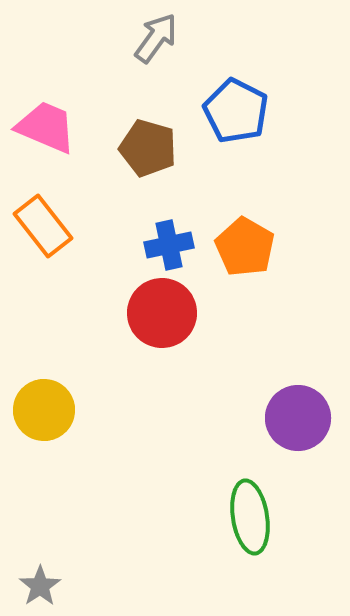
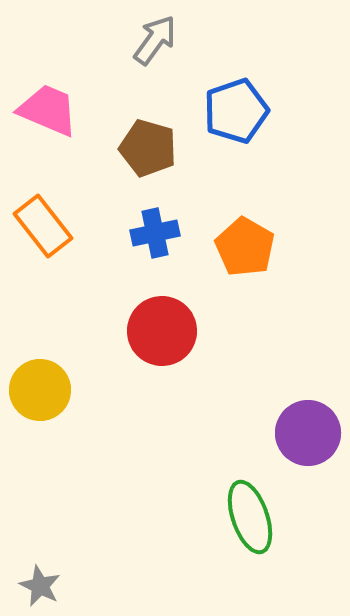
gray arrow: moved 1 px left, 2 px down
blue pentagon: rotated 26 degrees clockwise
pink trapezoid: moved 2 px right, 17 px up
blue cross: moved 14 px left, 12 px up
red circle: moved 18 px down
yellow circle: moved 4 px left, 20 px up
purple circle: moved 10 px right, 15 px down
green ellipse: rotated 10 degrees counterclockwise
gray star: rotated 12 degrees counterclockwise
